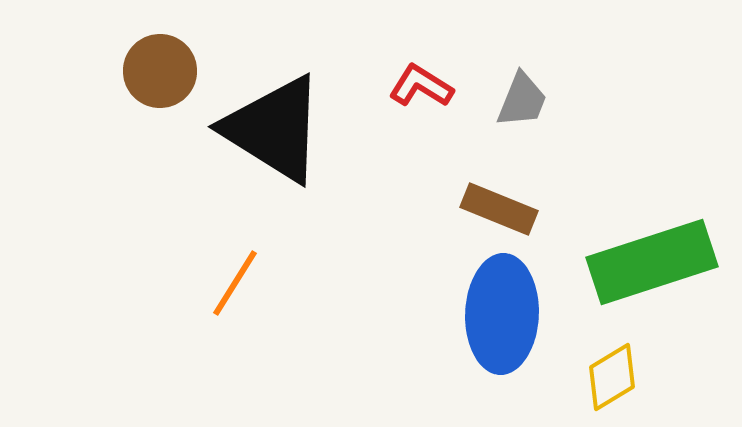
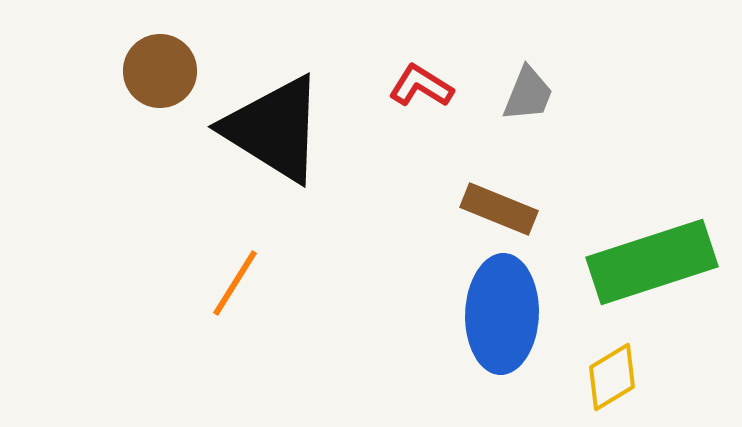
gray trapezoid: moved 6 px right, 6 px up
